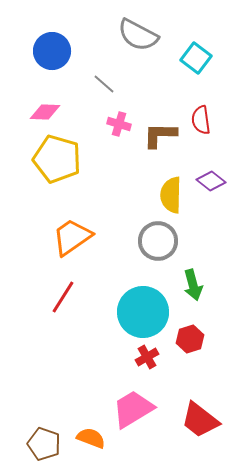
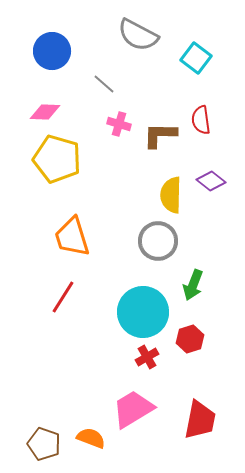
orange trapezoid: rotated 72 degrees counterclockwise
green arrow: rotated 36 degrees clockwise
red trapezoid: rotated 117 degrees counterclockwise
